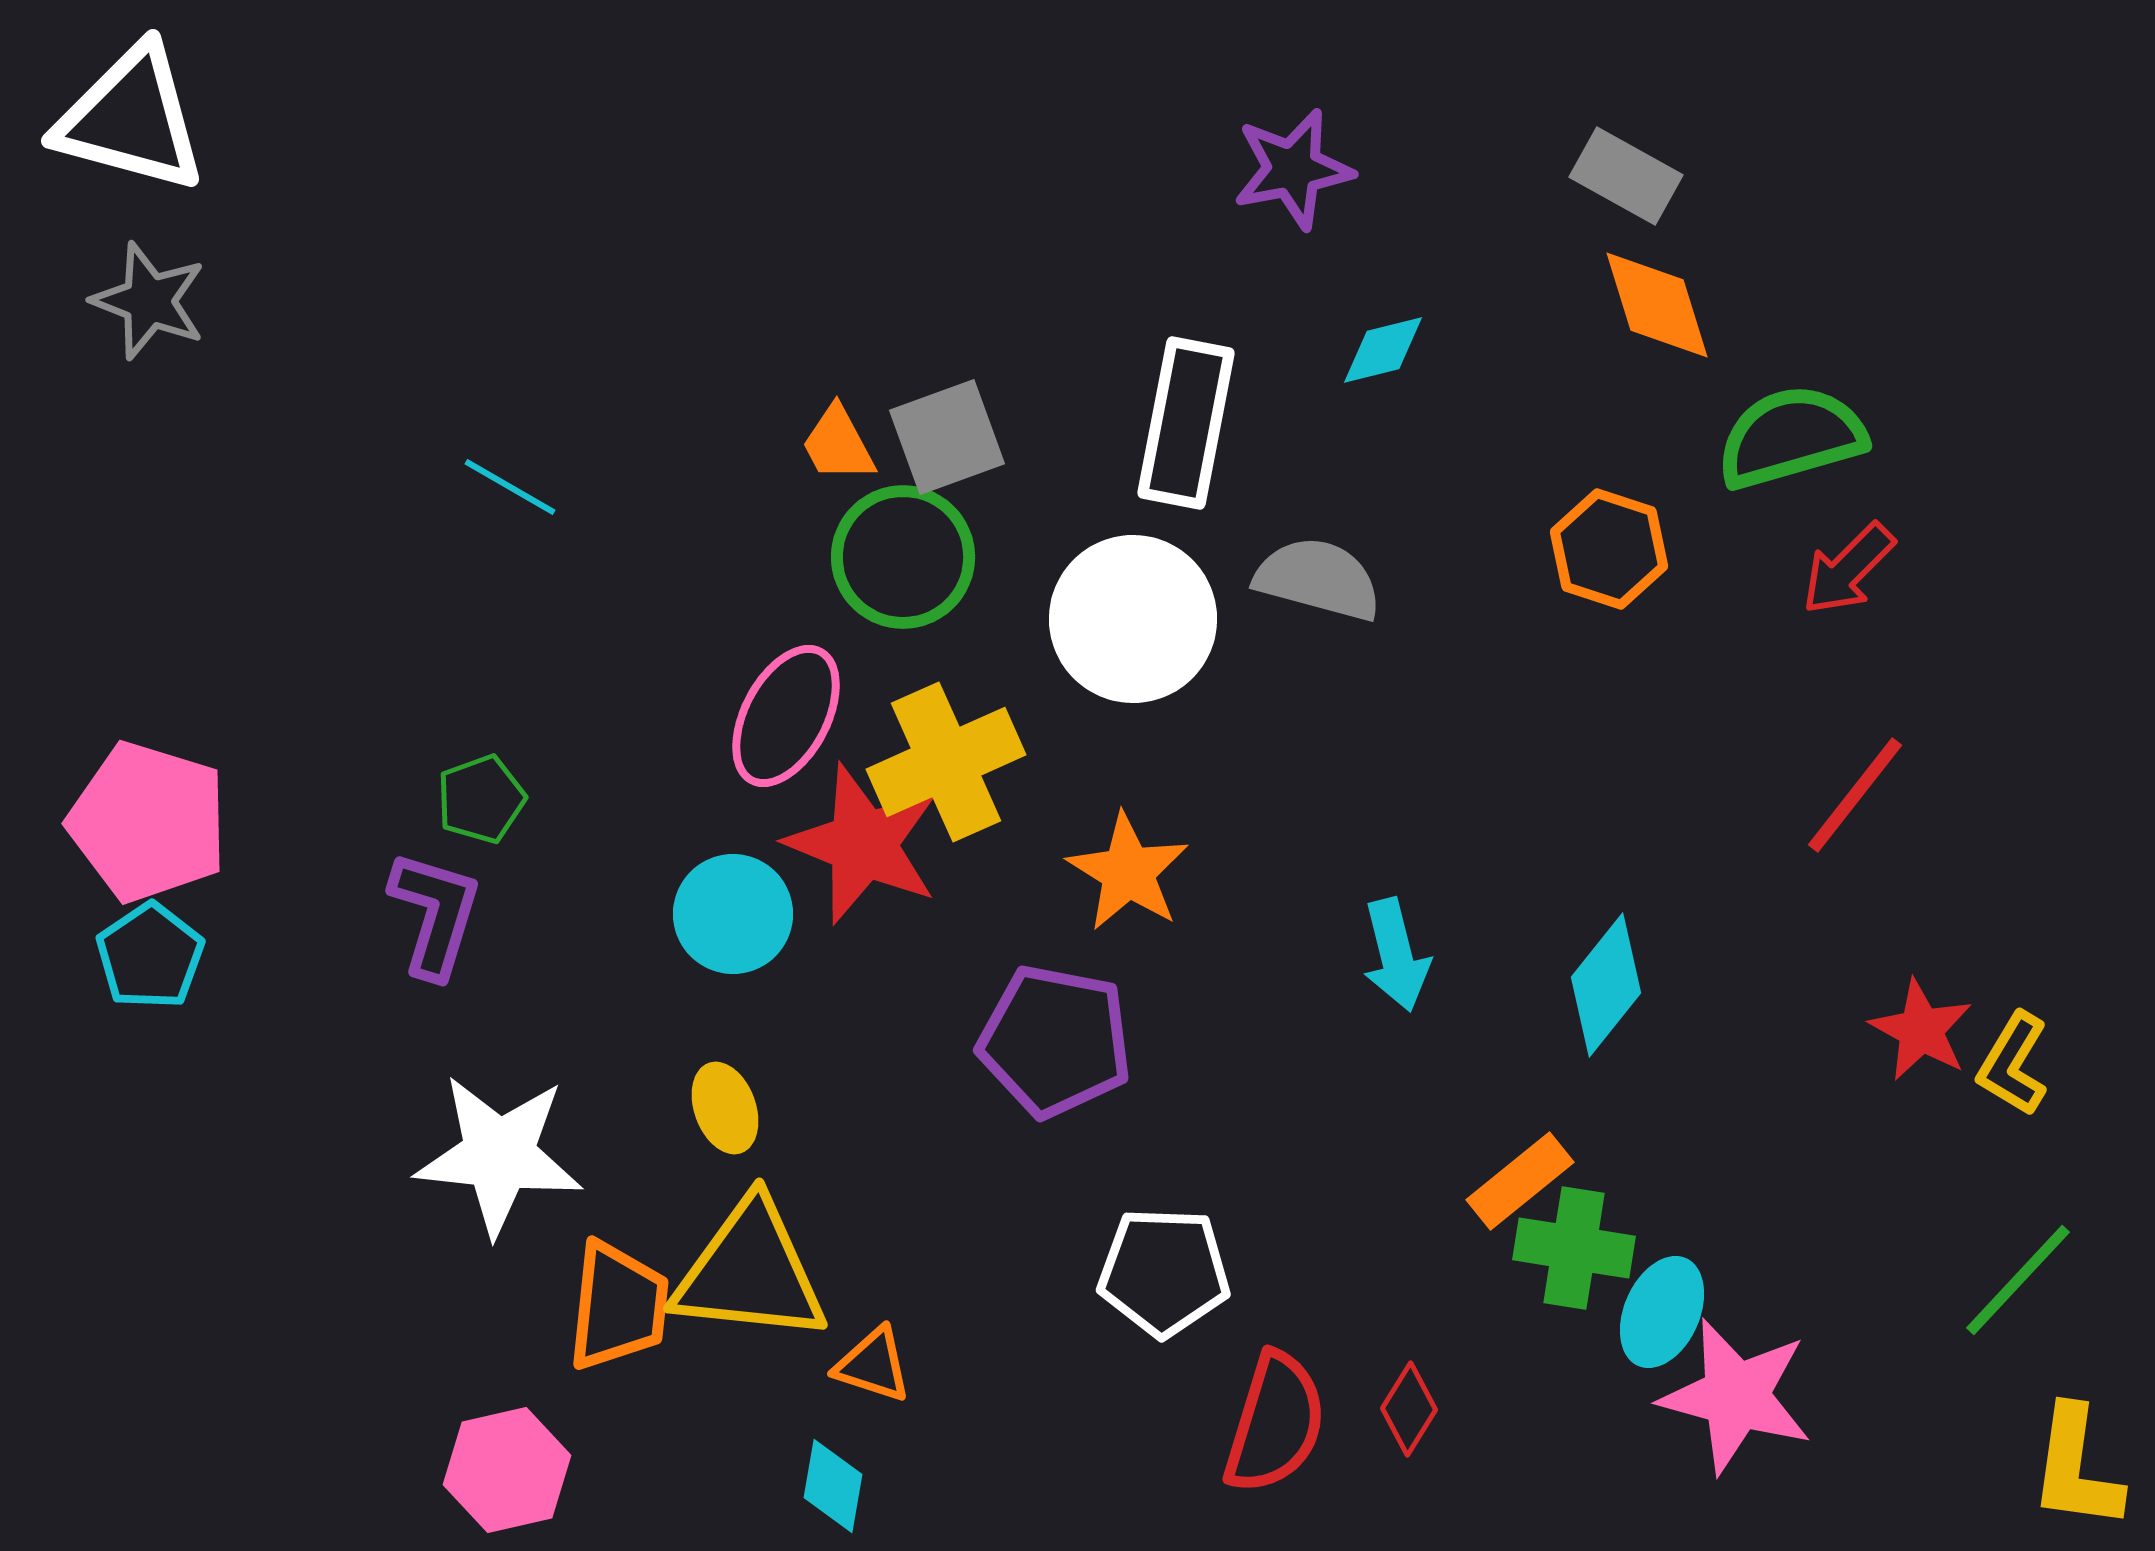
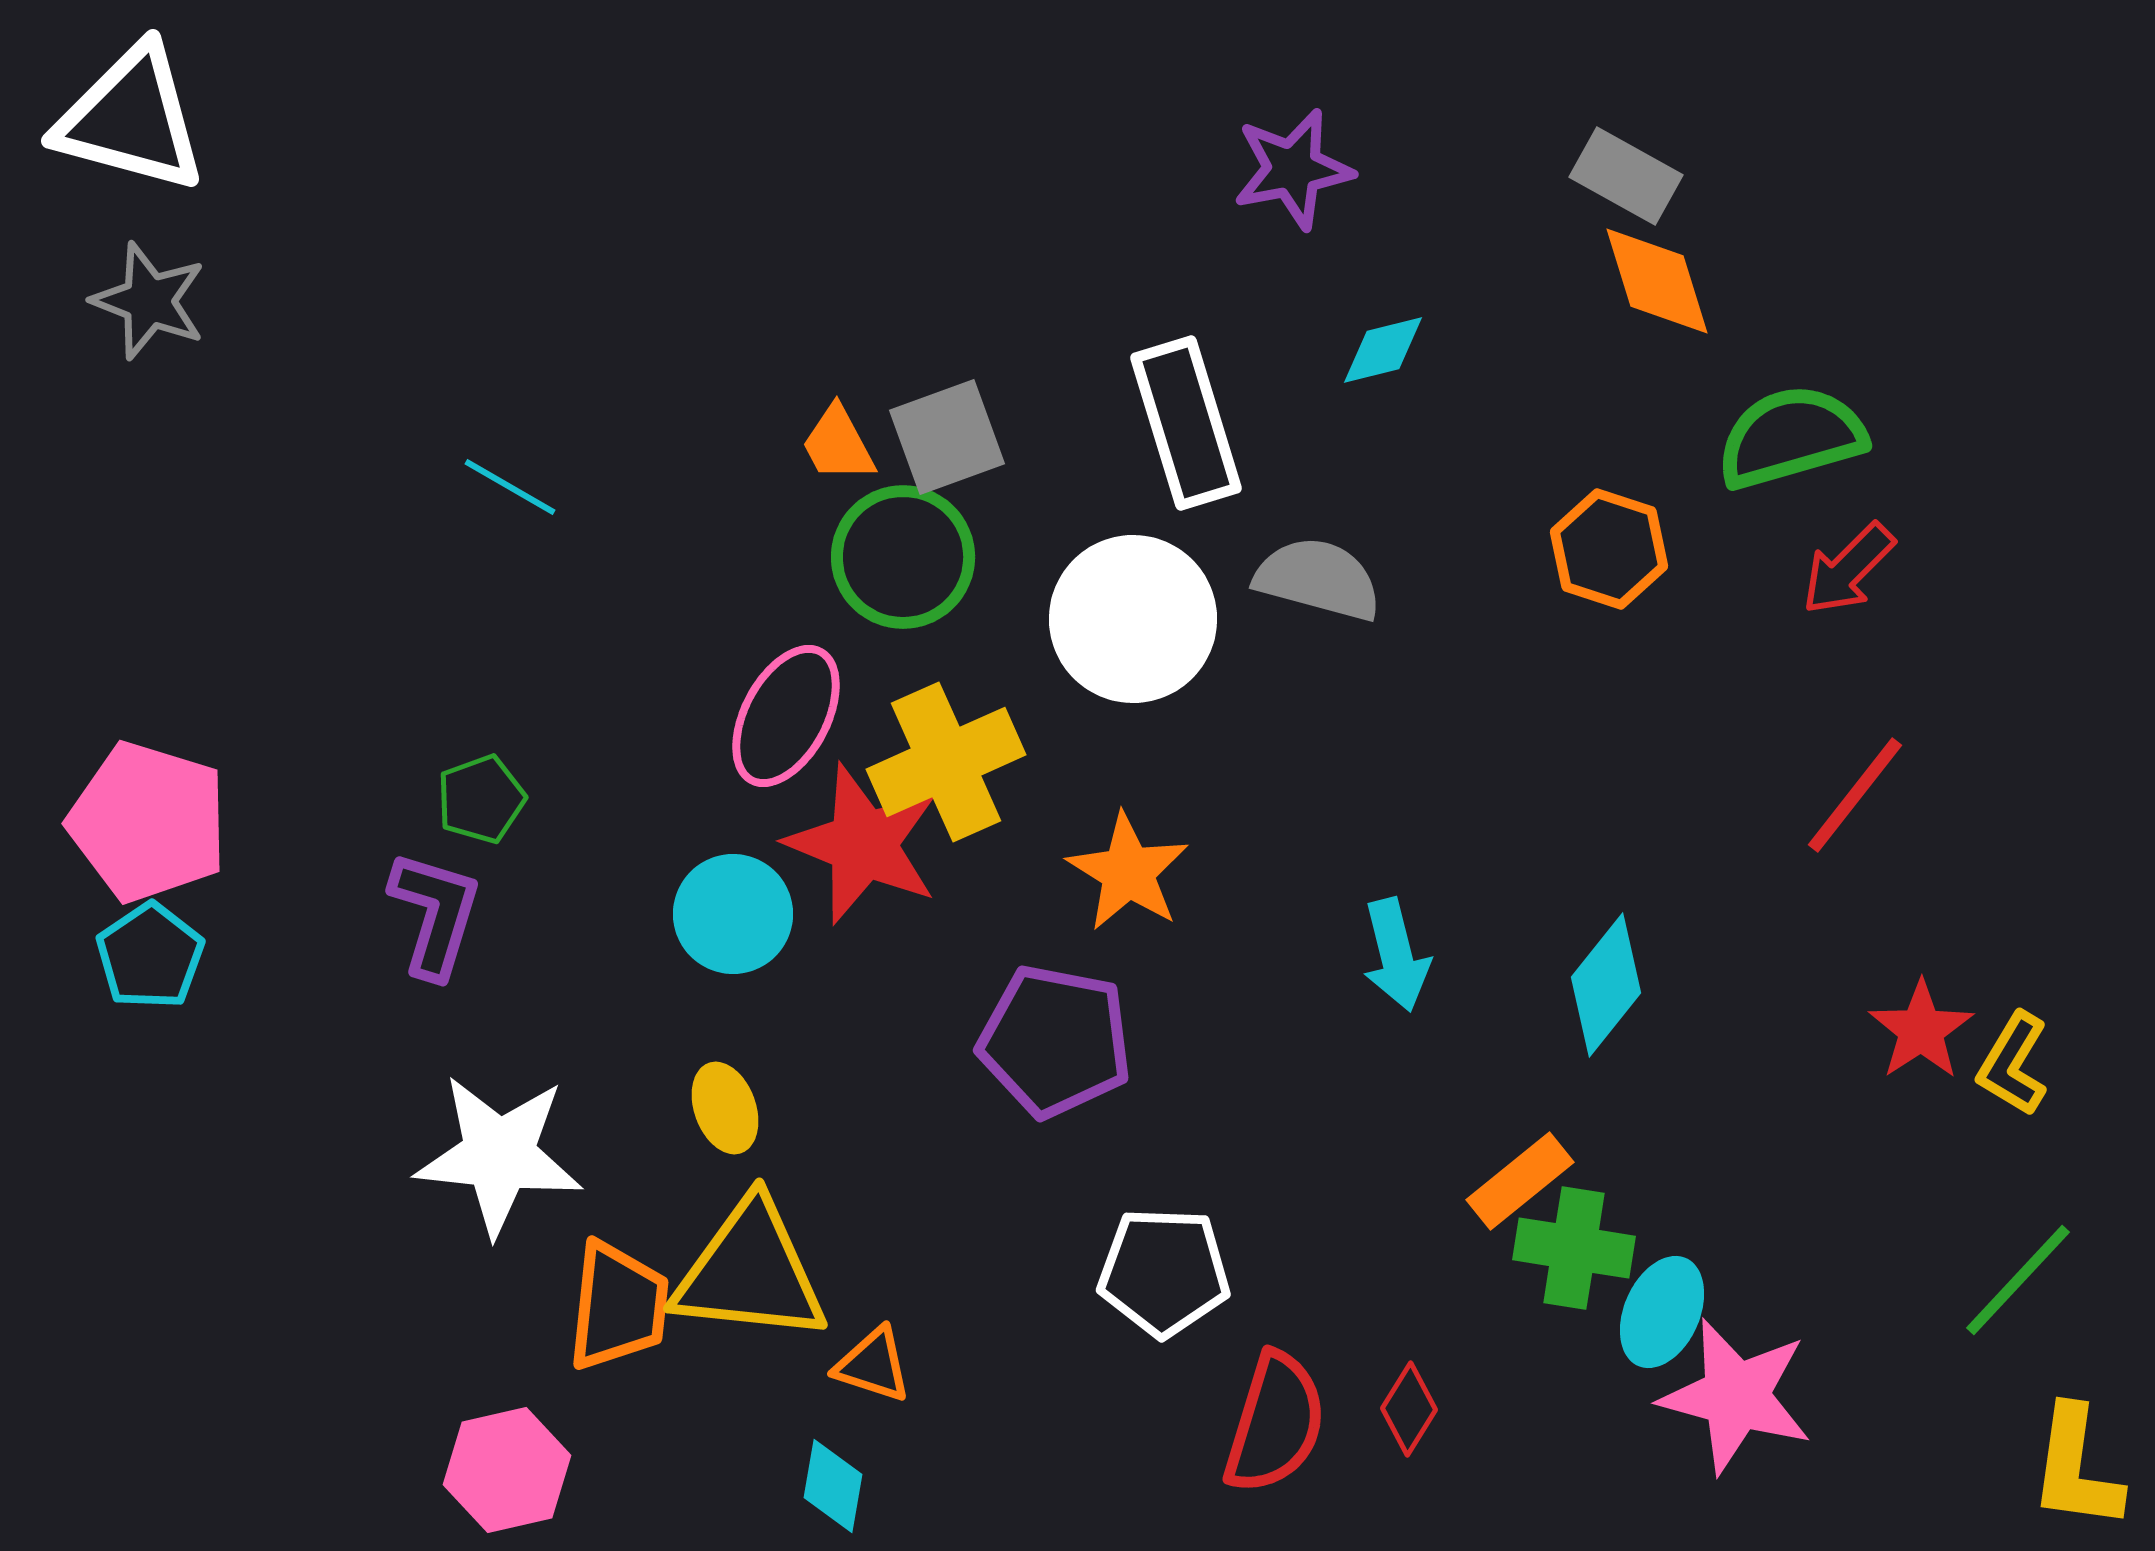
orange diamond at (1657, 305): moved 24 px up
white rectangle at (1186, 423): rotated 28 degrees counterclockwise
red star at (1921, 1030): rotated 10 degrees clockwise
